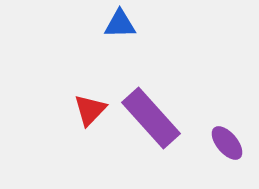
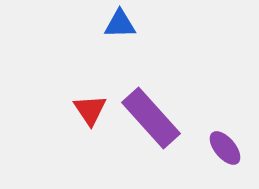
red triangle: rotated 18 degrees counterclockwise
purple ellipse: moved 2 px left, 5 px down
